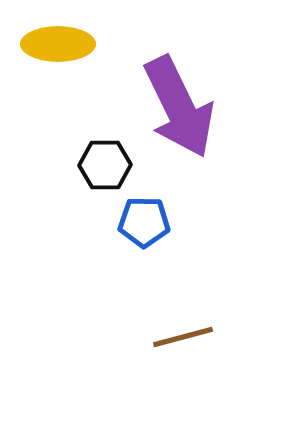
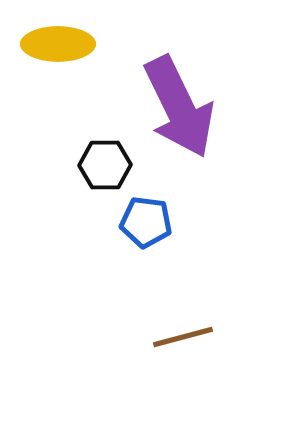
blue pentagon: moved 2 px right; rotated 6 degrees clockwise
